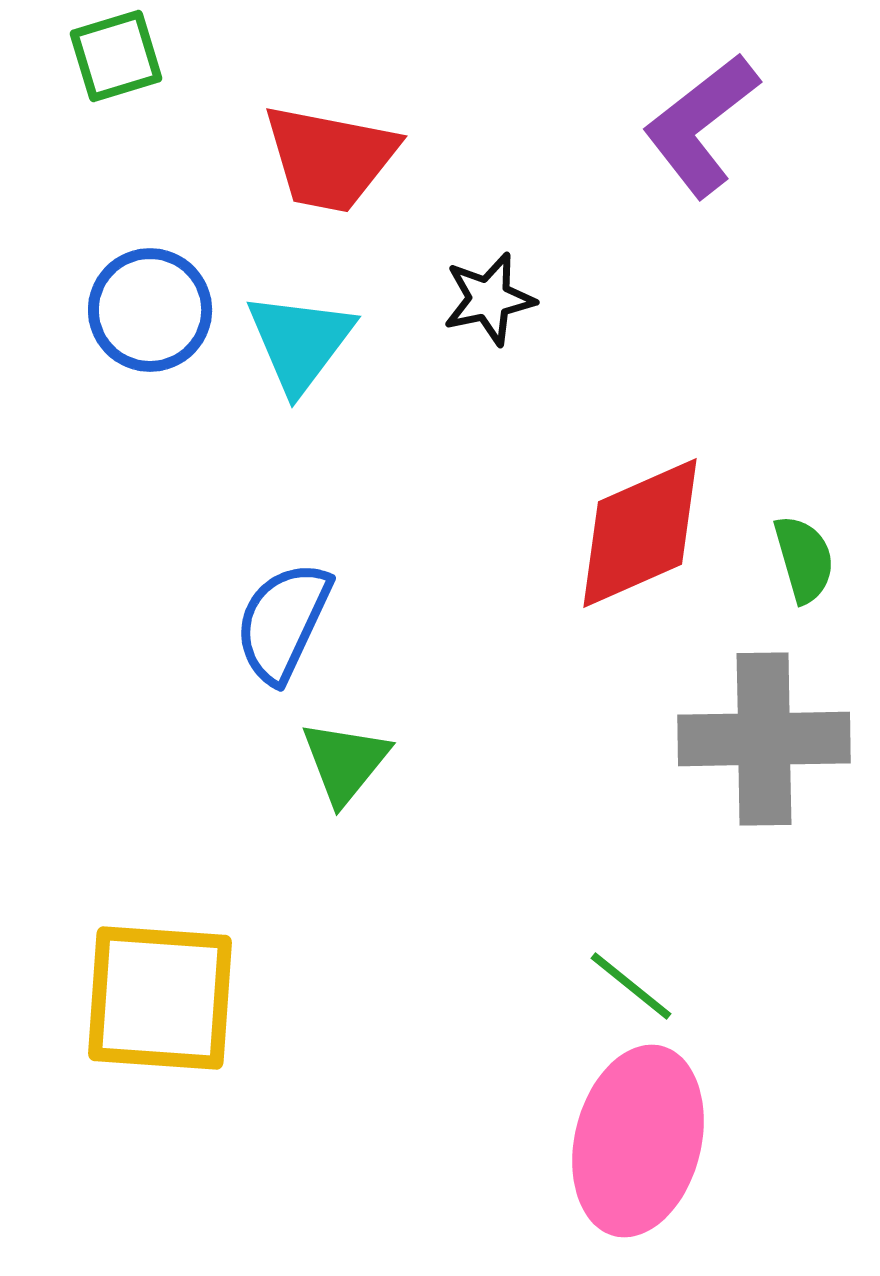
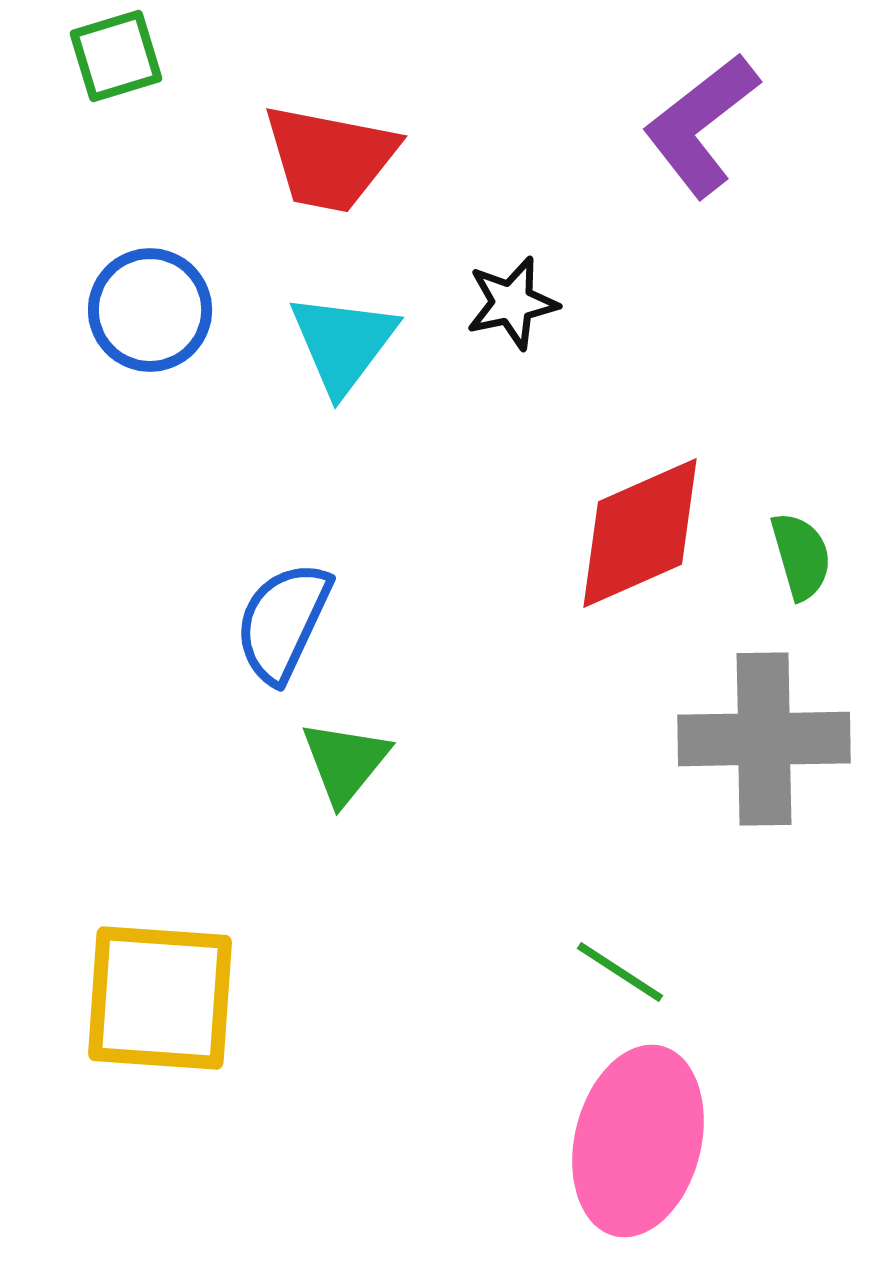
black star: moved 23 px right, 4 px down
cyan triangle: moved 43 px right, 1 px down
green semicircle: moved 3 px left, 3 px up
green line: moved 11 px left, 14 px up; rotated 6 degrees counterclockwise
